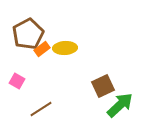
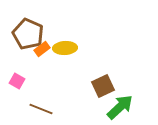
brown pentagon: rotated 20 degrees counterclockwise
green arrow: moved 2 px down
brown line: rotated 55 degrees clockwise
